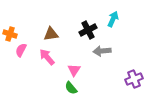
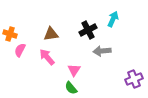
pink semicircle: moved 1 px left
